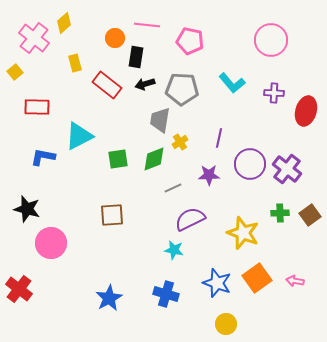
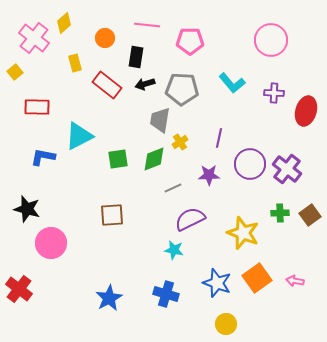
orange circle at (115, 38): moved 10 px left
pink pentagon at (190, 41): rotated 12 degrees counterclockwise
